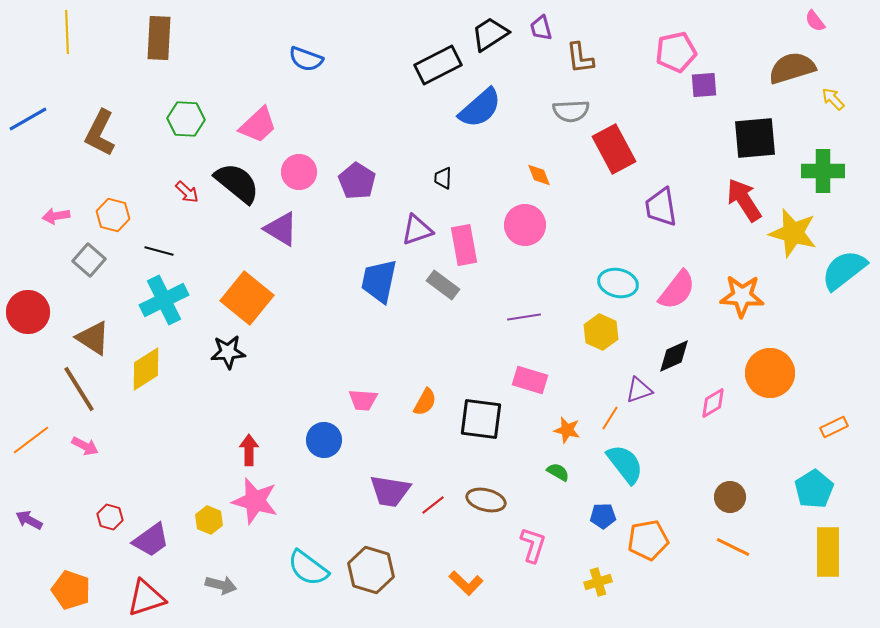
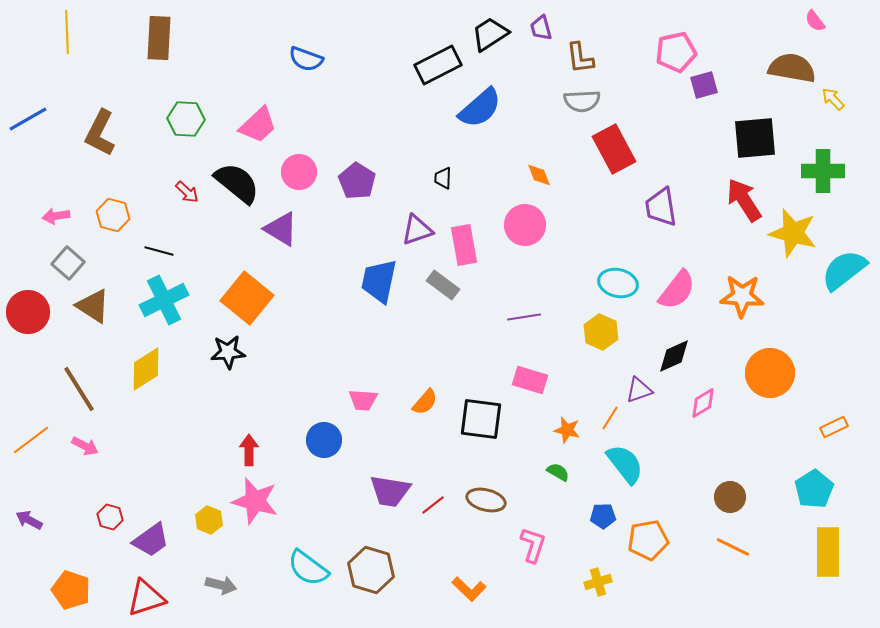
brown semicircle at (792, 68): rotated 27 degrees clockwise
purple square at (704, 85): rotated 12 degrees counterclockwise
gray semicircle at (571, 111): moved 11 px right, 10 px up
gray square at (89, 260): moved 21 px left, 3 px down
brown triangle at (93, 338): moved 32 px up
orange semicircle at (425, 402): rotated 12 degrees clockwise
pink diamond at (713, 403): moved 10 px left
orange L-shape at (466, 583): moved 3 px right, 6 px down
